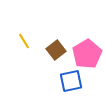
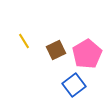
brown square: rotated 12 degrees clockwise
blue square: moved 3 px right, 4 px down; rotated 25 degrees counterclockwise
